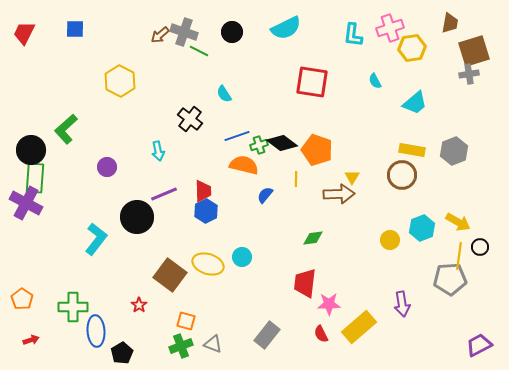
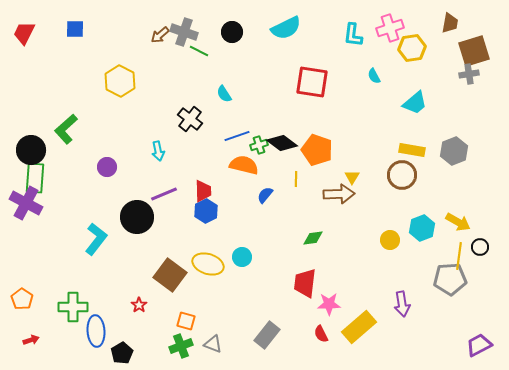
cyan semicircle at (375, 81): moved 1 px left, 5 px up
